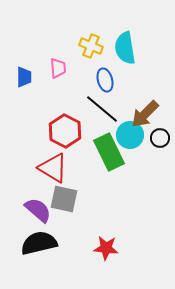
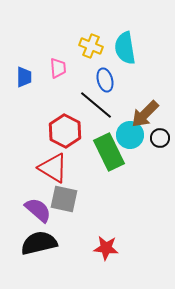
black line: moved 6 px left, 4 px up
